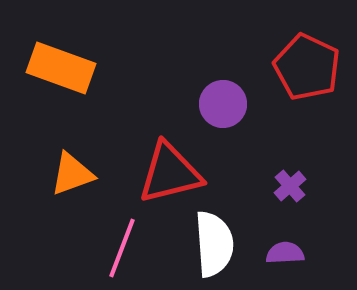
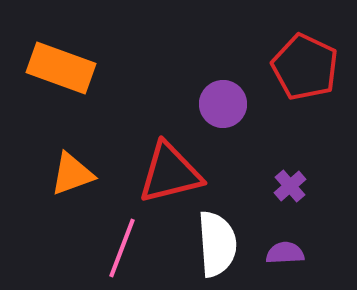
red pentagon: moved 2 px left
white semicircle: moved 3 px right
